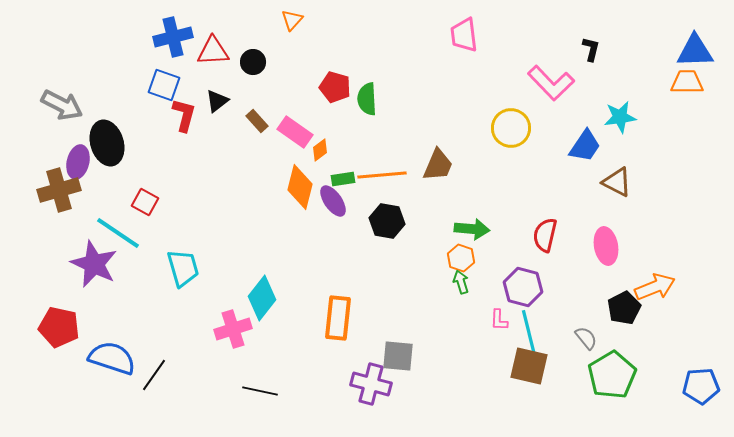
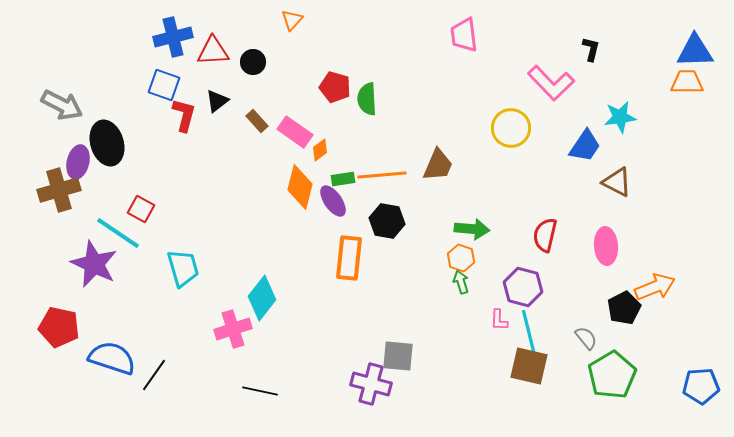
red square at (145, 202): moved 4 px left, 7 px down
pink ellipse at (606, 246): rotated 6 degrees clockwise
orange rectangle at (338, 318): moved 11 px right, 60 px up
